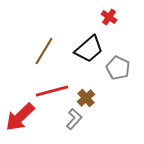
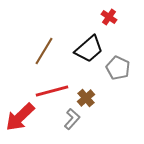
gray L-shape: moved 2 px left
